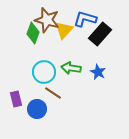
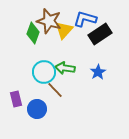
brown star: moved 2 px right, 1 px down
black rectangle: rotated 15 degrees clockwise
green arrow: moved 6 px left
blue star: rotated 14 degrees clockwise
brown line: moved 2 px right, 3 px up; rotated 12 degrees clockwise
